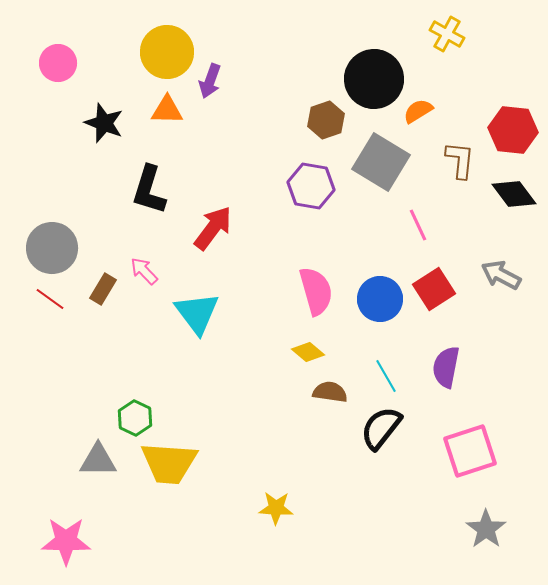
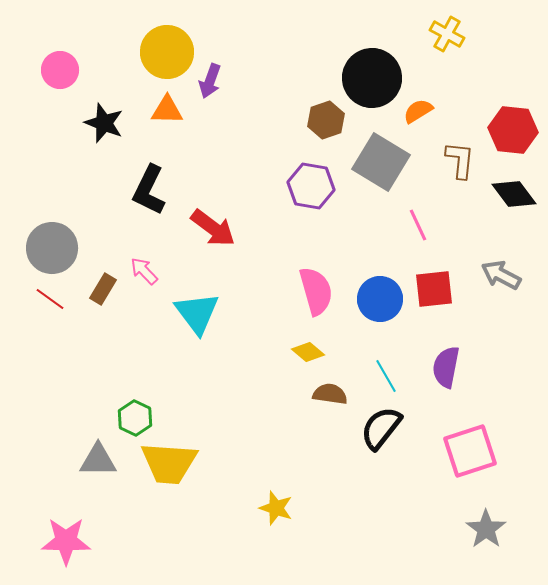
pink circle: moved 2 px right, 7 px down
black circle: moved 2 px left, 1 px up
black L-shape: rotated 9 degrees clockwise
red arrow: rotated 90 degrees clockwise
red square: rotated 27 degrees clockwise
brown semicircle: moved 2 px down
yellow star: rotated 16 degrees clockwise
